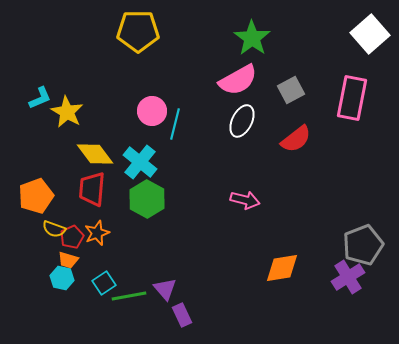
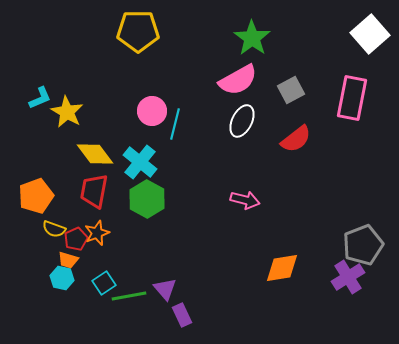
red trapezoid: moved 2 px right, 2 px down; rotated 6 degrees clockwise
red pentagon: moved 4 px right, 2 px down
